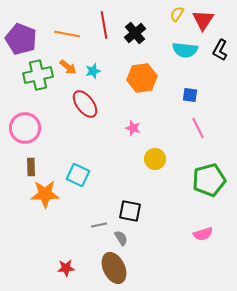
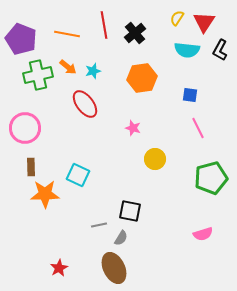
yellow semicircle: moved 4 px down
red triangle: moved 1 px right, 2 px down
cyan semicircle: moved 2 px right
green pentagon: moved 2 px right, 2 px up
gray semicircle: rotated 63 degrees clockwise
red star: moved 7 px left; rotated 24 degrees counterclockwise
